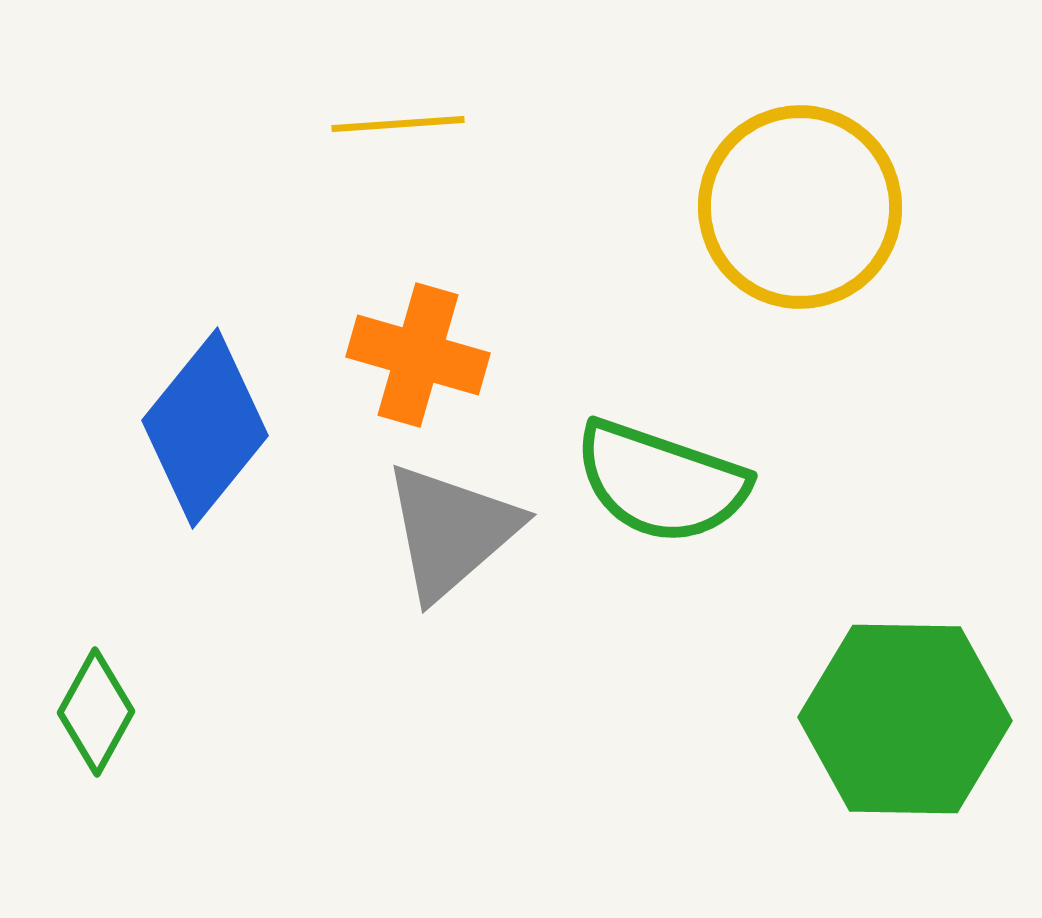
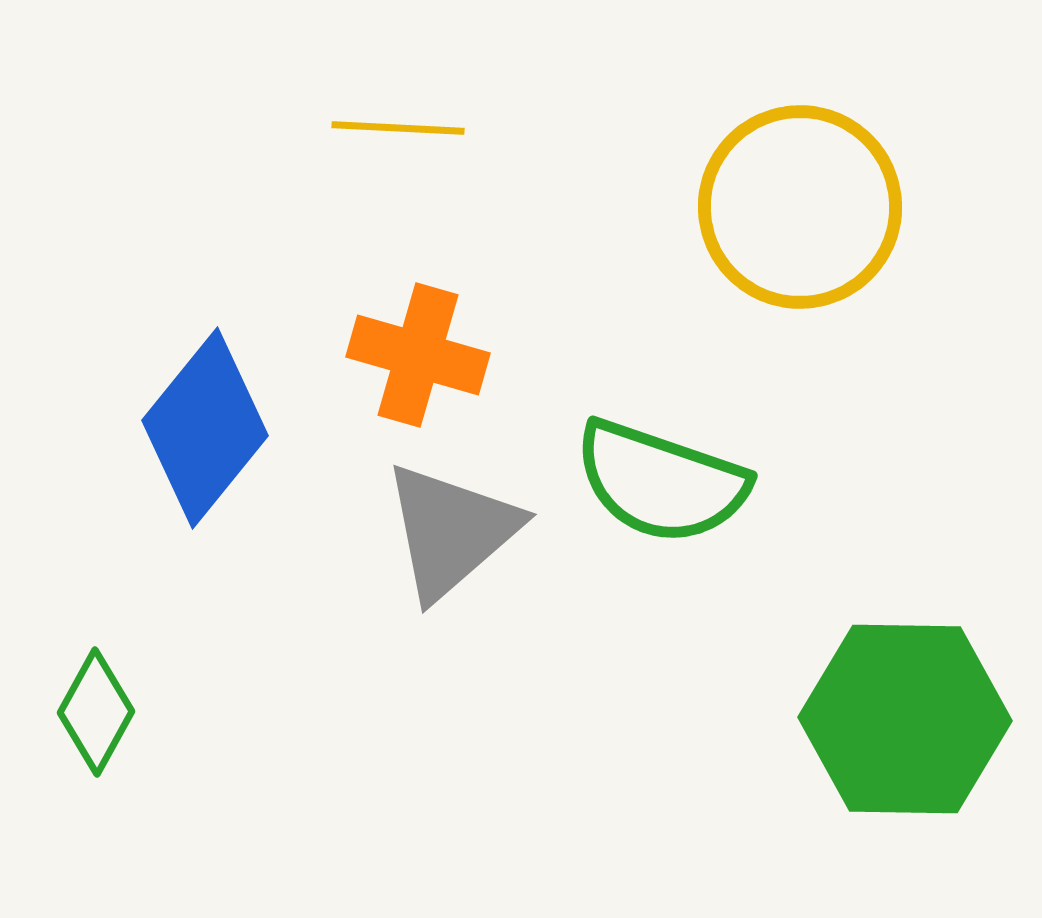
yellow line: moved 4 px down; rotated 7 degrees clockwise
